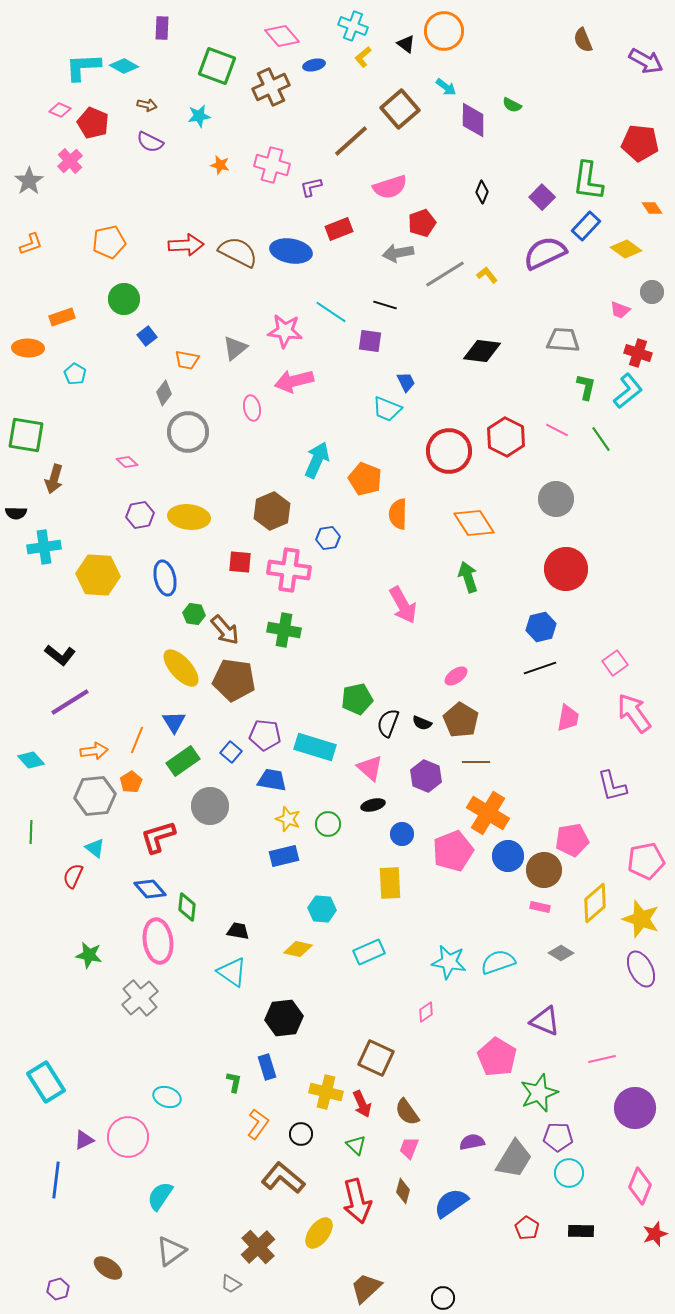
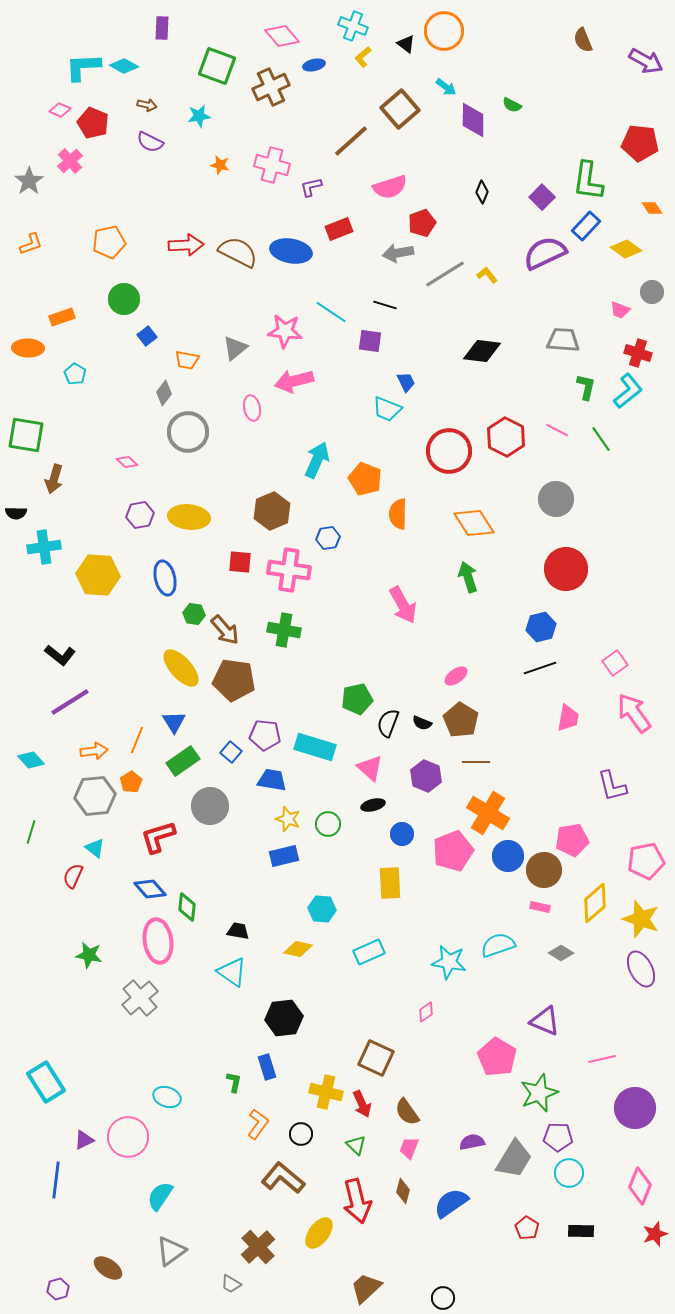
green line at (31, 832): rotated 15 degrees clockwise
cyan semicircle at (498, 962): moved 17 px up
